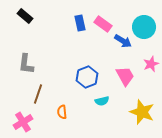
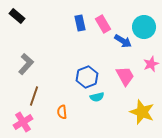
black rectangle: moved 8 px left
pink rectangle: rotated 24 degrees clockwise
gray L-shape: rotated 145 degrees counterclockwise
brown line: moved 4 px left, 2 px down
cyan semicircle: moved 5 px left, 4 px up
